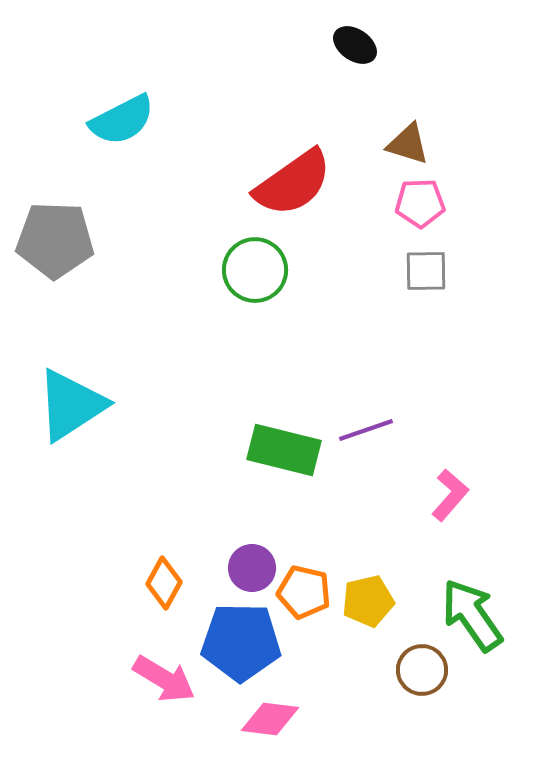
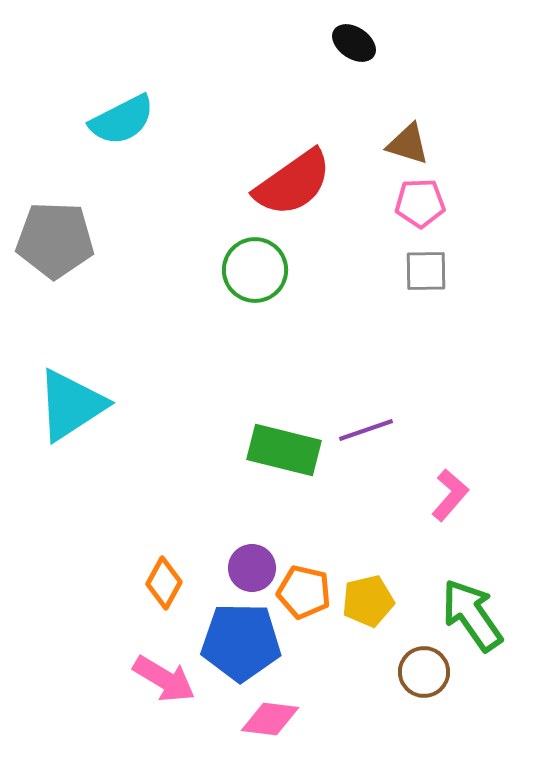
black ellipse: moved 1 px left, 2 px up
brown circle: moved 2 px right, 2 px down
